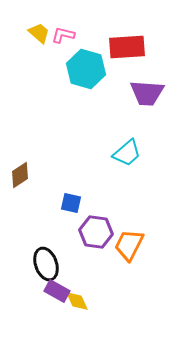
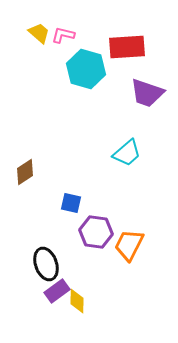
purple trapezoid: rotated 15 degrees clockwise
brown diamond: moved 5 px right, 3 px up
purple rectangle: rotated 65 degrees counterclockwise
yellow diamond: rotated 25 degrees clockwise
